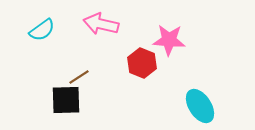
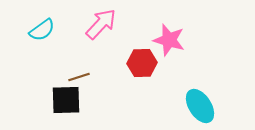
pink arrow: rotated 120 degrees clockwise
pink star: rotated 12 degrees clockwise
red hexagon: rotated 24 degrees counterclockwise
brown line: rotated 15 degrees clockwise
